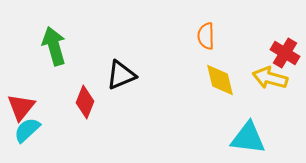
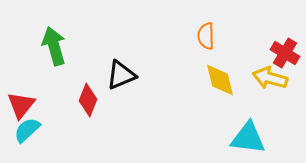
red diamond: moved 3 px right, 2 px up
red triangle: moved 2 px up
